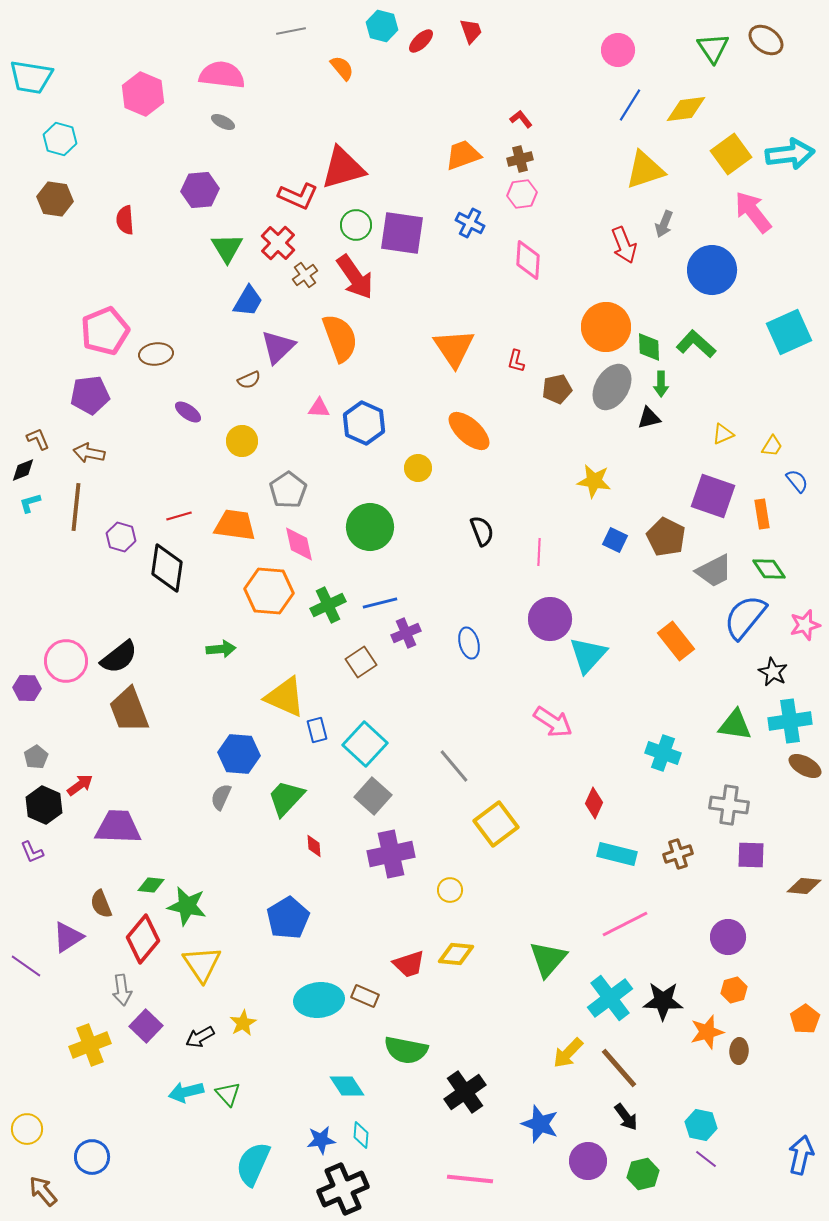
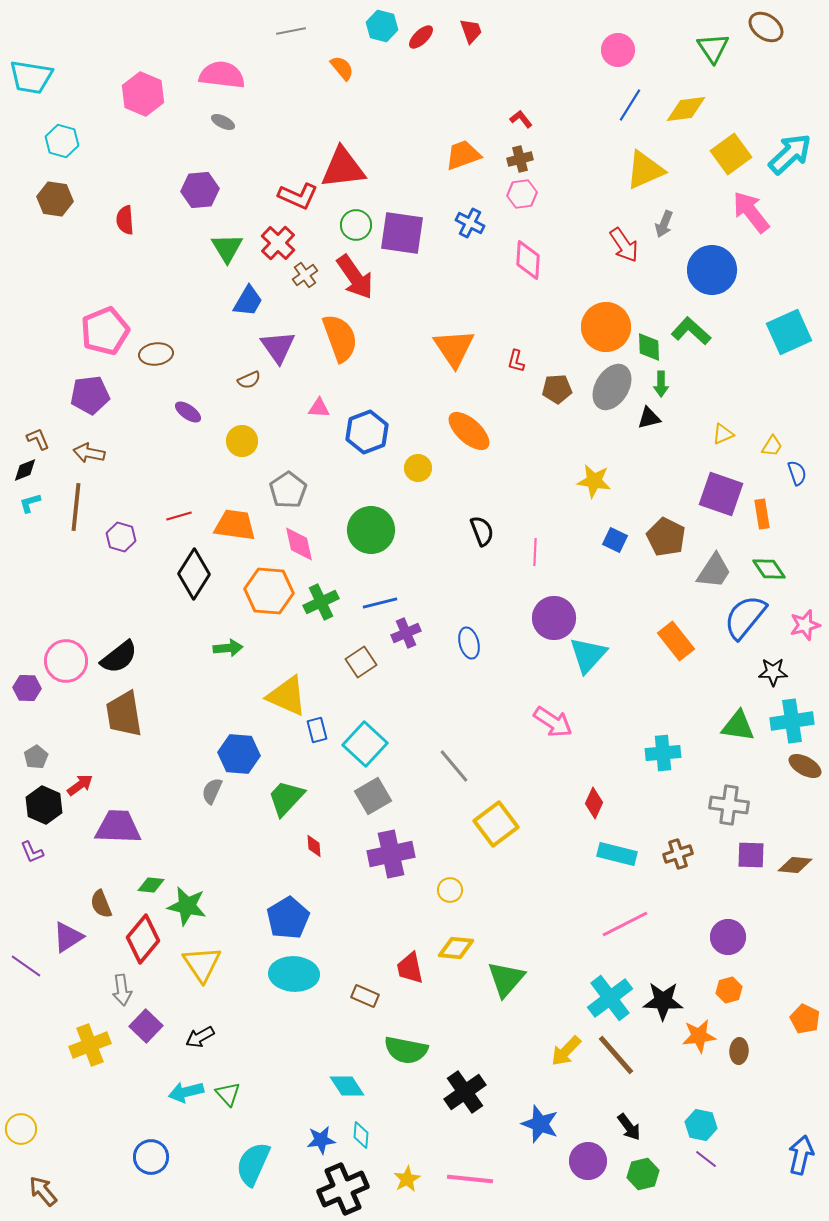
brown ellipse at (766, 40): moved 13 px up
red ellipse at (421, 41): moved 4 px up
cyan hexagon at (60, 139): moved 2 px right, 2 px down
cyan arrow at (790, 154): rotated 36 degrees counterclockwise
red triangle at (343, 168): rotated 9 degrees clockwise
yellow triangle at (645, 170): rotated 6 degrees counterclockwise
pink arrow at (753, 212): moved 2 px left
red arrow at (624, 245): rotated 12 degrees counterclockwise
green L-shape at (696, 344): moved 5 px left, 13 px up
purple triangle at (278, 347): rotated 21 degrees counterclockwise
brown pentagon at (557, 389): rotated 8 degrees clockwise
blue hexagon at (364, 423): moved 3 px right, 9 px down; rotated 15 degrees clockwise
black diamond at (23, 470): moved 2 px right
blue semicircle at (797, 481): moved 8 px up; rotated 20 degrees clockwise
purple square at (713, 496): moved 8 px right, 2 px up
green circle at (370, 527): moved 1 px right, 3 px down
pink line at (539, 552): moved 4 px left
black diamond at (167, 568): moved 27 px right, 6 px down; rotated 24 degrees clockwise
gray trapezoid at (714, 571): rotated 30 degrees counterclockwise
green cross at (328, 605): moved 7 px left, 3 px up
purple circle at (550, 619): moved 4 px right, 1 px up
green arrow at (221, 649): moved 7 px right, 1 px up
black star at (773, 672): rotated 28 degrees counterclockwise
yellow triangle at (285, 697): moved 2 px right, 1 px up
brown trapezoid at (129, 710): moved 5 px left, 4 px down; rotated 12 degrees clockwise
cyan cross at (790, 721): moved 2 px right
green triangle at (735, 725): moved 3 px right, 1 px down
cyan cross at (663, 753): rotated 24 degrees counterclockwise
gray square at (373, 796): rotated 18 degrees clockwise
gray semicircle at (221, 797): moved 9 px left, 6 px up
brown diamond at (804, 886): moved 9 px left, 21 px up
yellow diamond at (456, 954): moved 6 px up
green triangle at (548, 959): moved 42 px left, 20 px down
red trapezoid at (409, 964): moved 1 px right, 4 px down; rotated 96 degrees clockwise
orange hexagon at (734, 990): moved 5 px left
cyan ellipse at (319, 1000): moved 25 px left, 26 px up; rotated 9 degrees clockwise
orange pentagon at (805, 1019): rotated 12 degrees counterclockwise
yellow star at (243, 1023): moved 164 px right, 156 px down
orange star at (707, 1032): moved 8 px left, 4 px down; rotated 8 degrees clockwise
yellow arrow at (568, 1053): moved 2 px left, 2 px up
brown line at (619, 1068): moved 3 px left, 13 px up
black arrow at (626, 1117): moved 3 px right, 10 px down
yellow circle at (27, 1129): moved 6 px left
blue circle at (92, 1157): moved 59 px right
